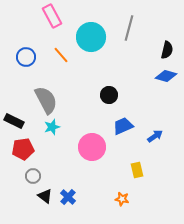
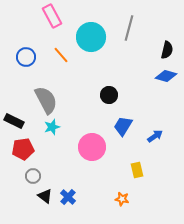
blue trapezoid: rotated 35 degrees counterclockwise
